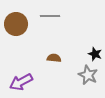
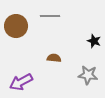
brown circle: moved 2 px down
black star: moved 1 px left, 13 px up
gray star: rotated 18 degrees counterclockwise
